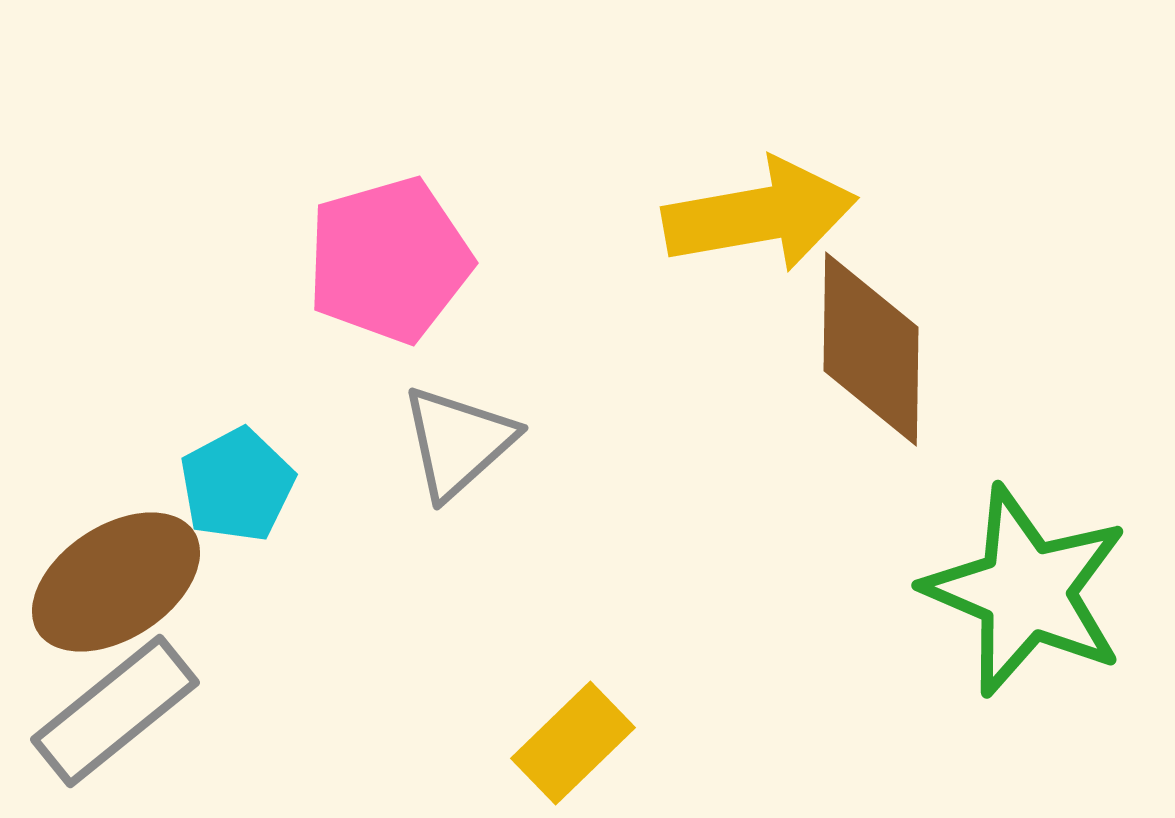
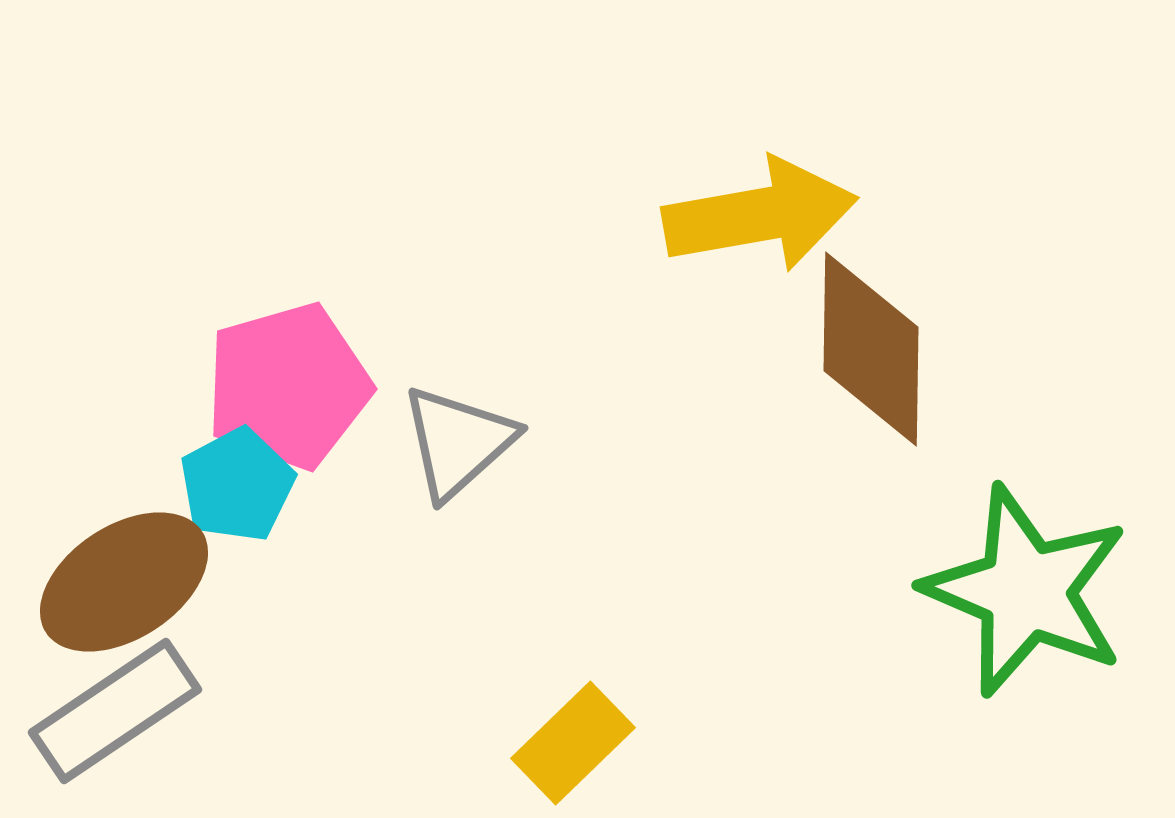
pink pentagon: moved 101 px left, 126 px down
brown ellipse: moved 8 px right
gray rectangle: rotated 5 degrees clockwise
